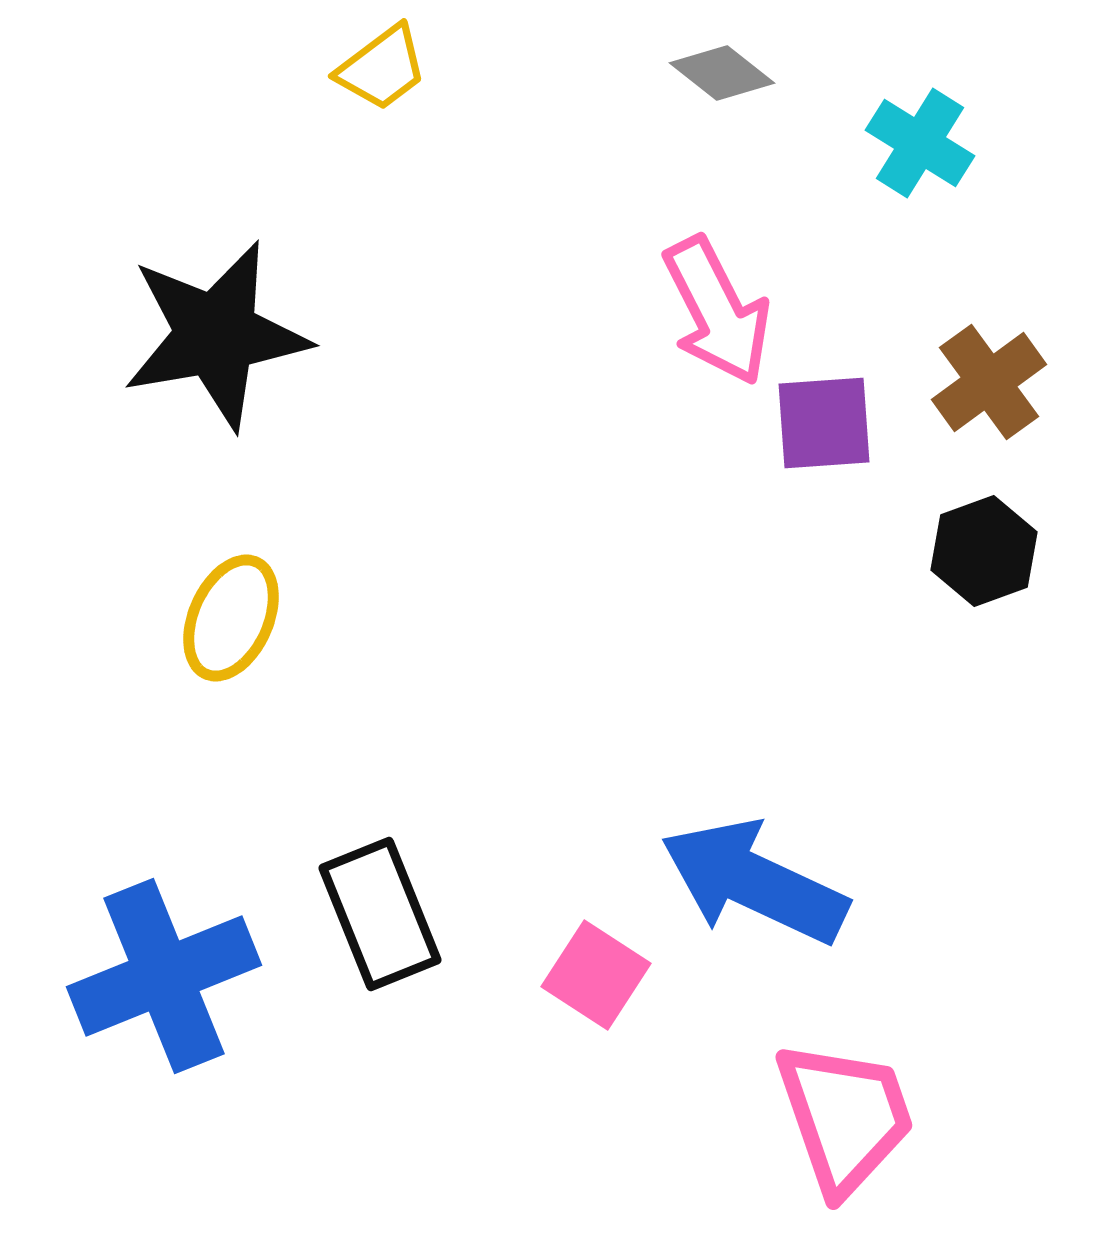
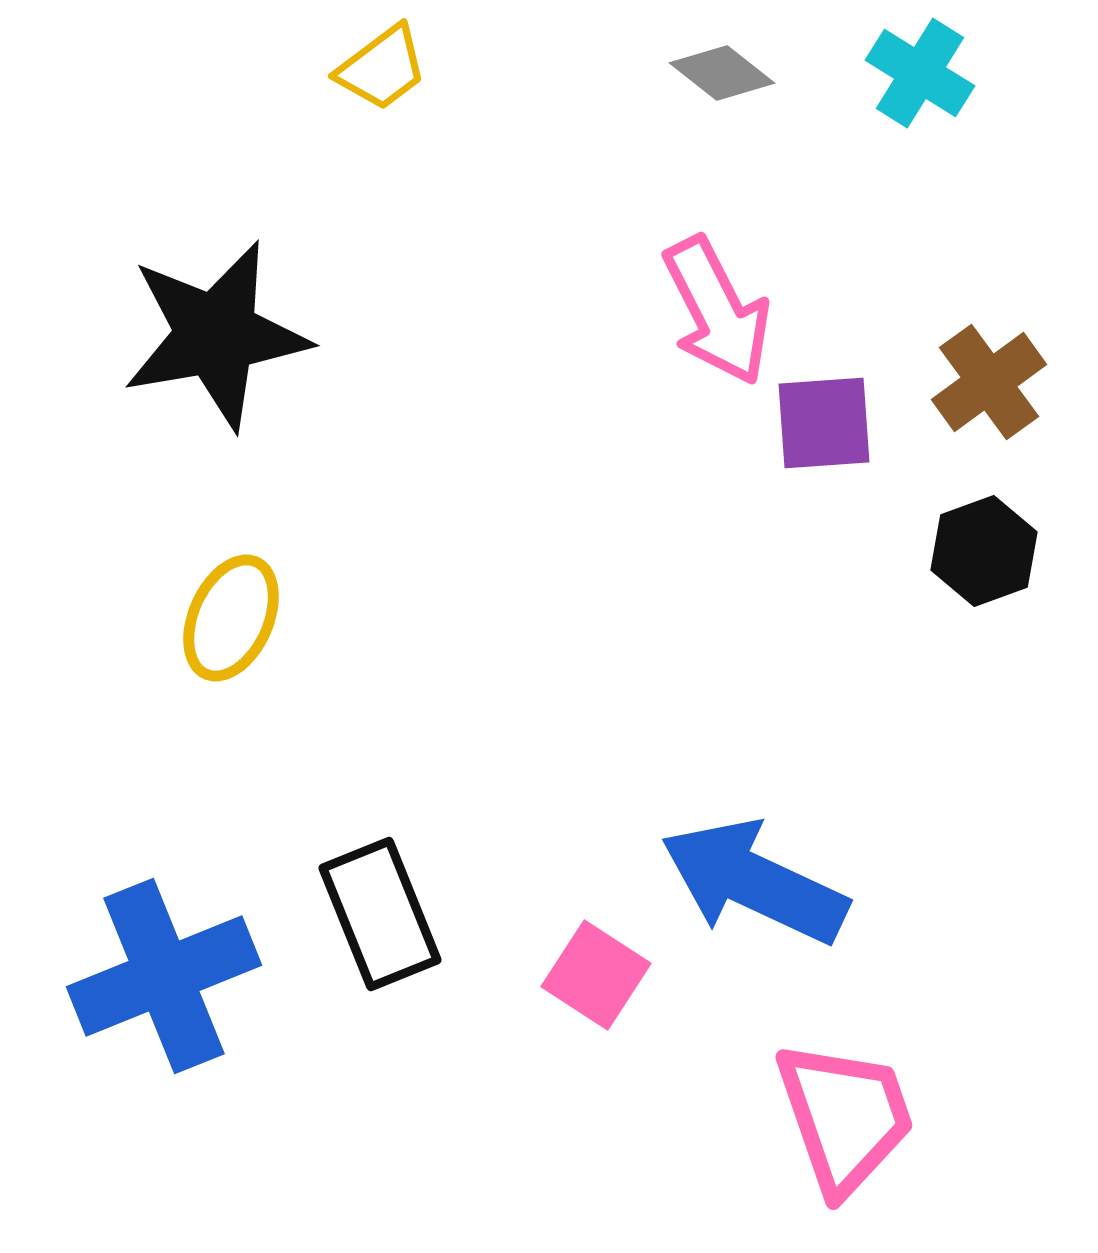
cyan cross: moved 70 px up
